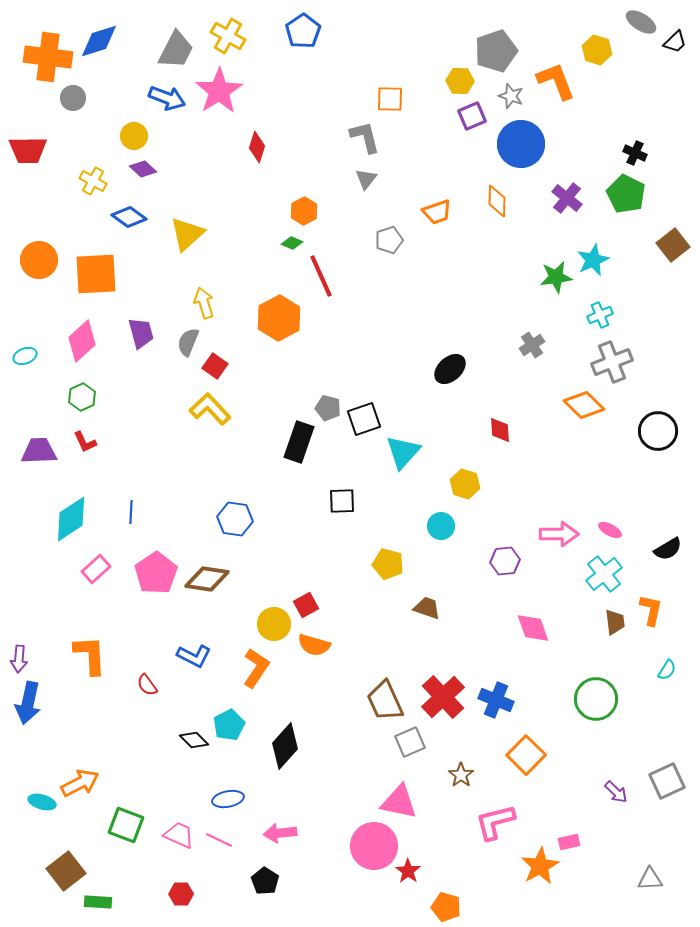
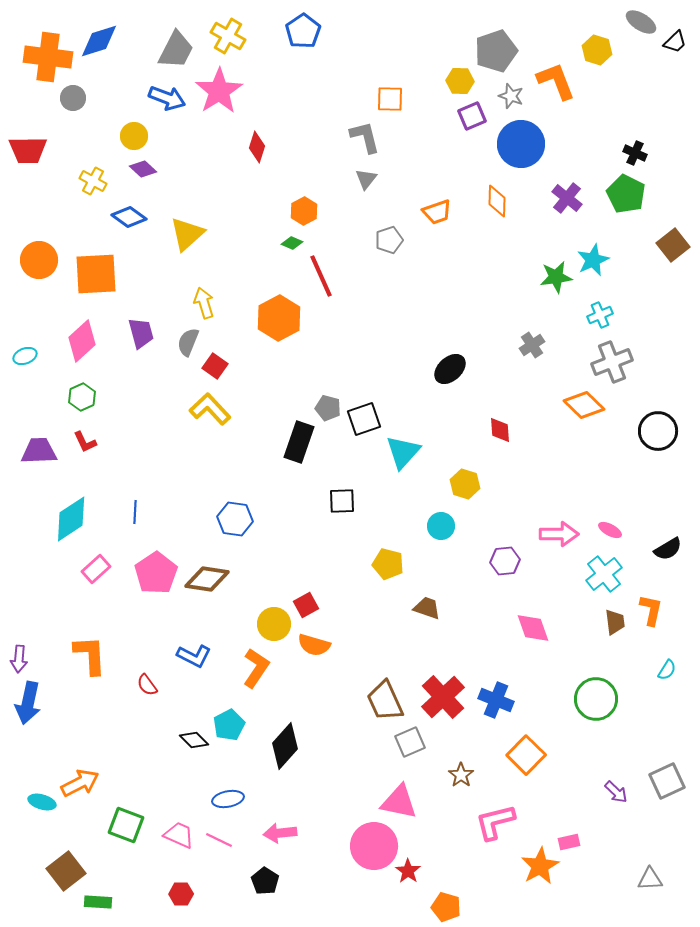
blue line at (131, 512): moved 4 px right
